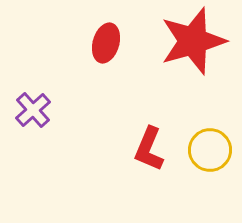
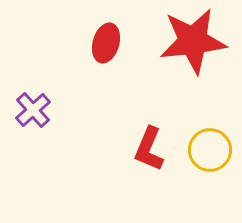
red star: rotated 10 degrees clockwise
